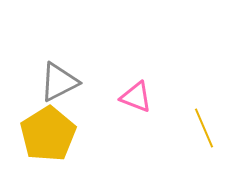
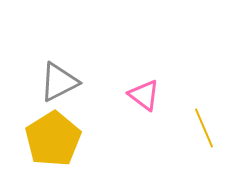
pink triangle: moved 8 px right, 2 px up; rotated 16 degrees clockwise
yellow pentagon: moved 5 px right, 5 px down
